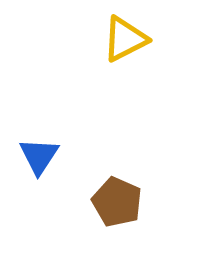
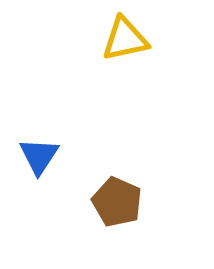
yellow triangle: rotated 15 degrees clockwise
